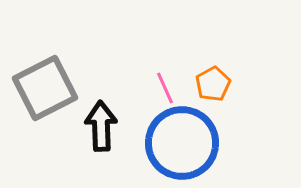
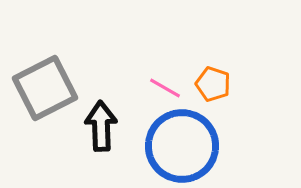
orange pentagon: rotated 24 degrees counterclockwise
pink line: rotated 36 degrees counterclockwise
blue circle: moved 3 px down
